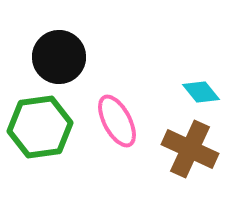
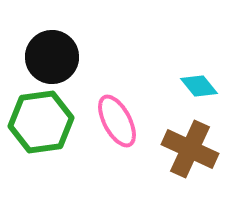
black circle: moved 7 px left
cyan diamond: moved 2 px left, 6 px up
green hexagon: moved 1 px right, 5 px up
